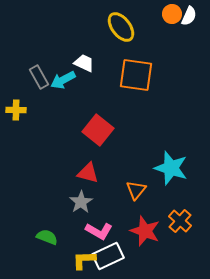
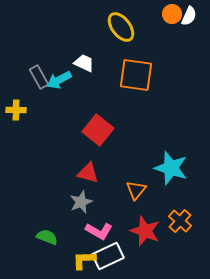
cyan arrow: moved 4 px left
gray star: rotated 10 degrees clockwise
